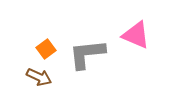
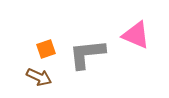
orange square: rotated 18 degrees clockwise
